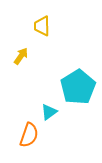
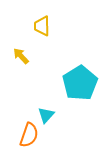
yellow arrow: rotated 78 degrees counterclockwise
cyan pentagon: moved 2 px right, 4 px up
cyan triangle: moved 3 px left, 3 px down; rotated 12 degrees counterclockwise
